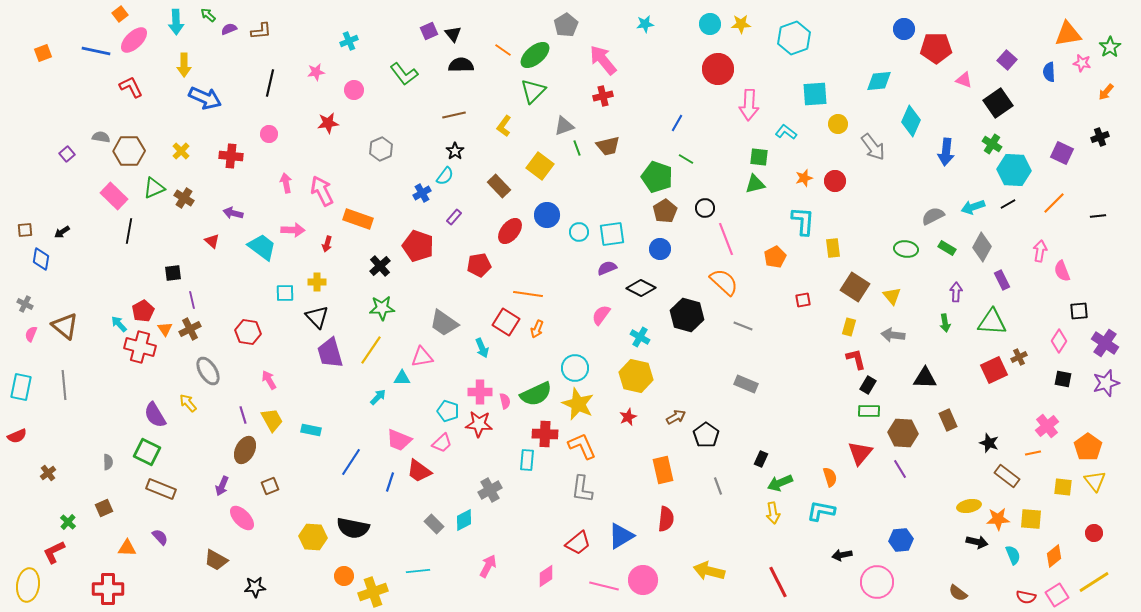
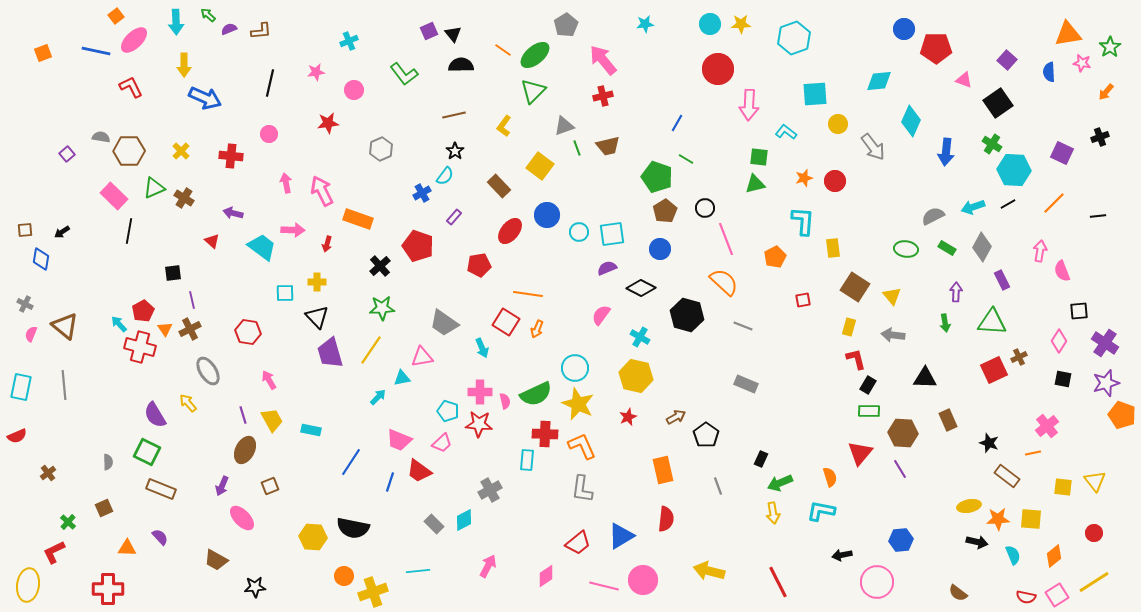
orange square at (120, 14): moved 4 px left, 2 px down
cyan triangle at (402, 378): rotated 12 degrees counterclockwise
orange pentagon at (1088, 447): moved 34 px right, 32 px up; rotated 16 degrees counterclockwise
